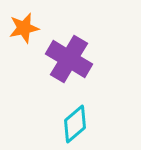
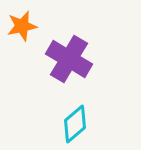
orange star: moved 2 px left, 2 px up
